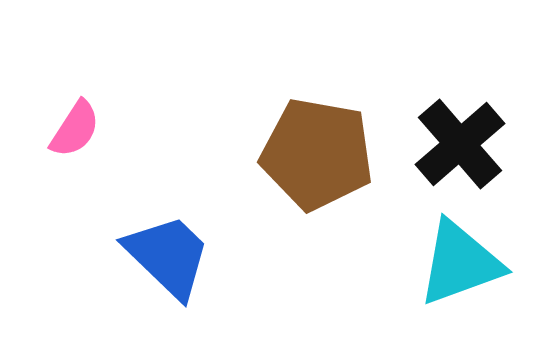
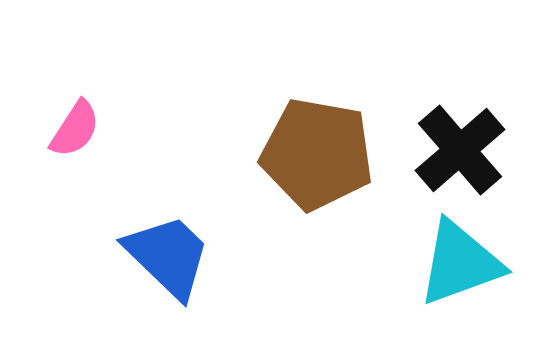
black cross: moved 6 px down
